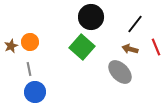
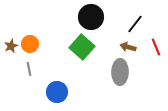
orange circle: moved 2 px down
brown arrow: moved 2 px left, 2 px up
gray ellipse: rotated 45 degrees clockwise
blue circle: moved 22 px right
